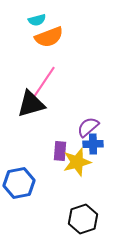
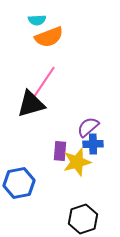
cyan semicircle: rotated 12 degrees clockwise
